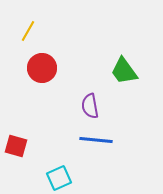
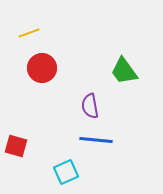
yellow line: moved 1 px right, 2 px down; rotated 40 degrees clockwise
cyan square: moved 7 px right, 6 px up
